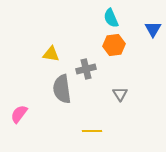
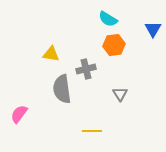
cyan semicircle: moved 3 px left, 1 px down; rotated 36 degrees counterclockwise
